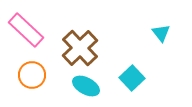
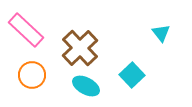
cyan square: moved 3 px up
